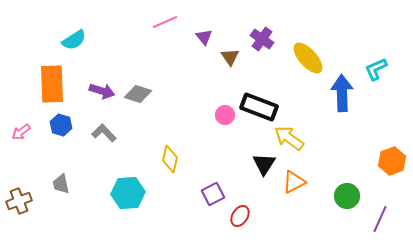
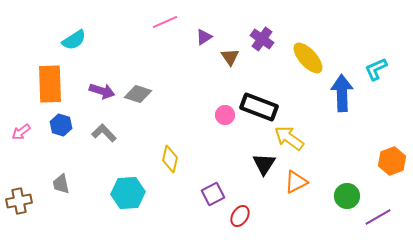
purple triangle: rotated 36 degrees clockwise
orange rectangle: moved 2 px left
orange triangle: moved 2 px right
brown cross: rotated 10 degrees clockwise
purple line: moved 2 px left, 2 px up; rotated 36 degrees clockwise
